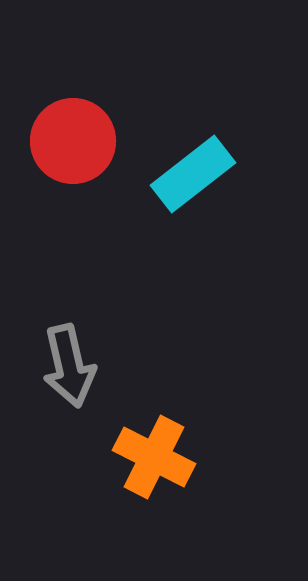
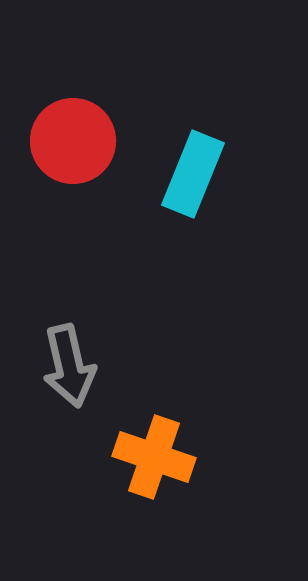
cyan rectangle: rotated 30 degrees counterclockwise
orange cross: rotated 8 degrees counterclockwise
